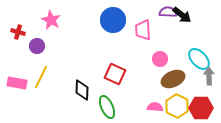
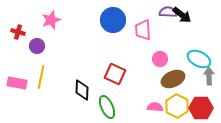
pink star: rotated 24 degrees clockwise
cyan ellipse: rotated 20 degrees counterclockwise
yellow line: rotated 15 degrees counterclockwise
